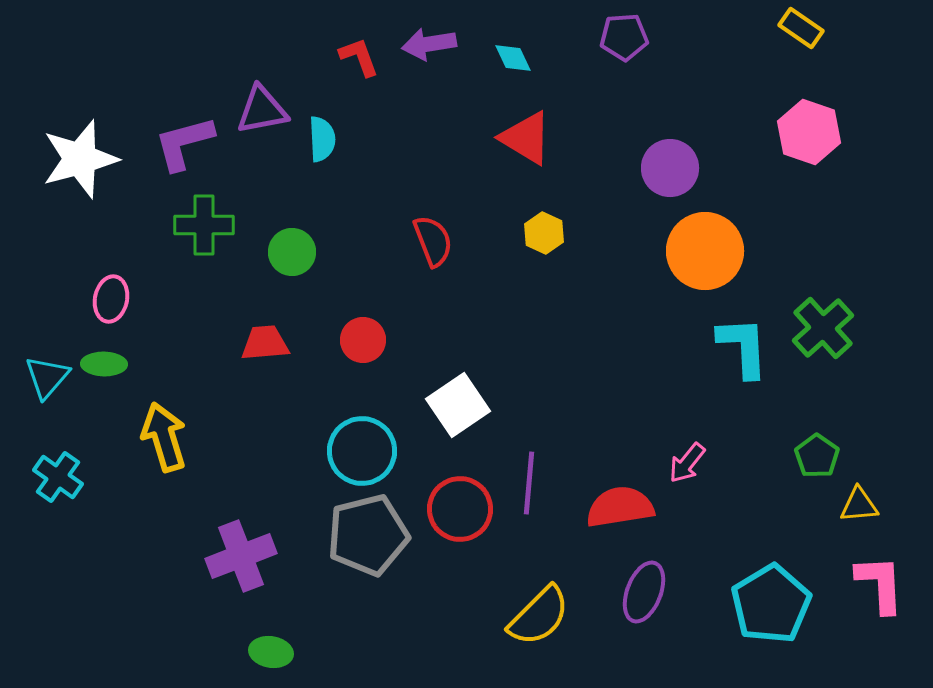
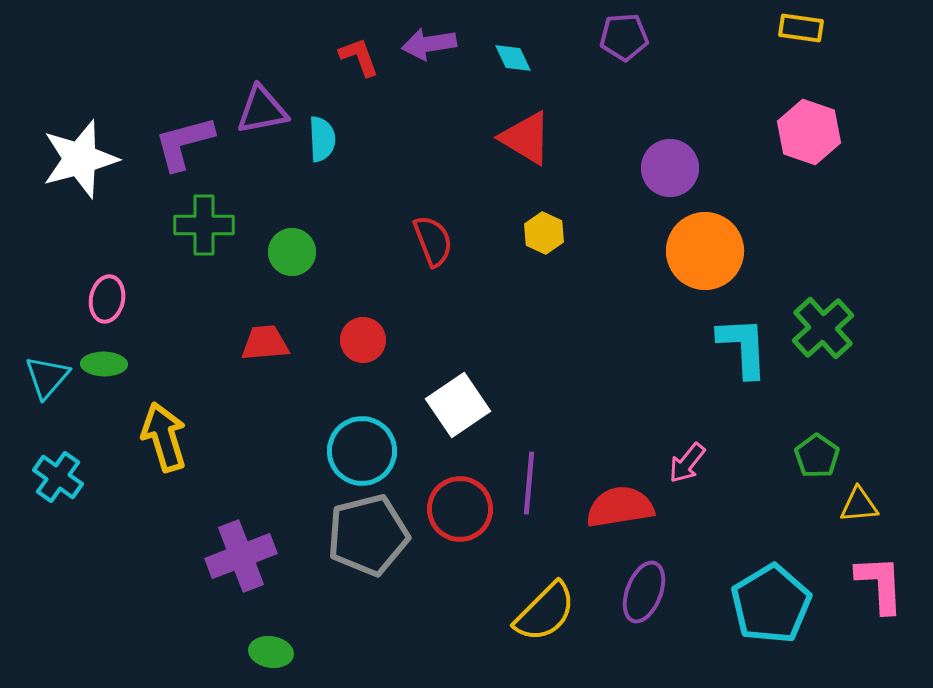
yellow rectangle at (801, 28): rotated 27 degrees counterclockwise
pink ellipse at (111, 299): moved 4 px left
yellow semicircle at (539, 616): moved 6 px right, 4 px up
